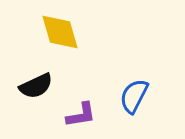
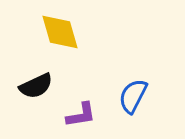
blue semicircle: moved 1 px left
